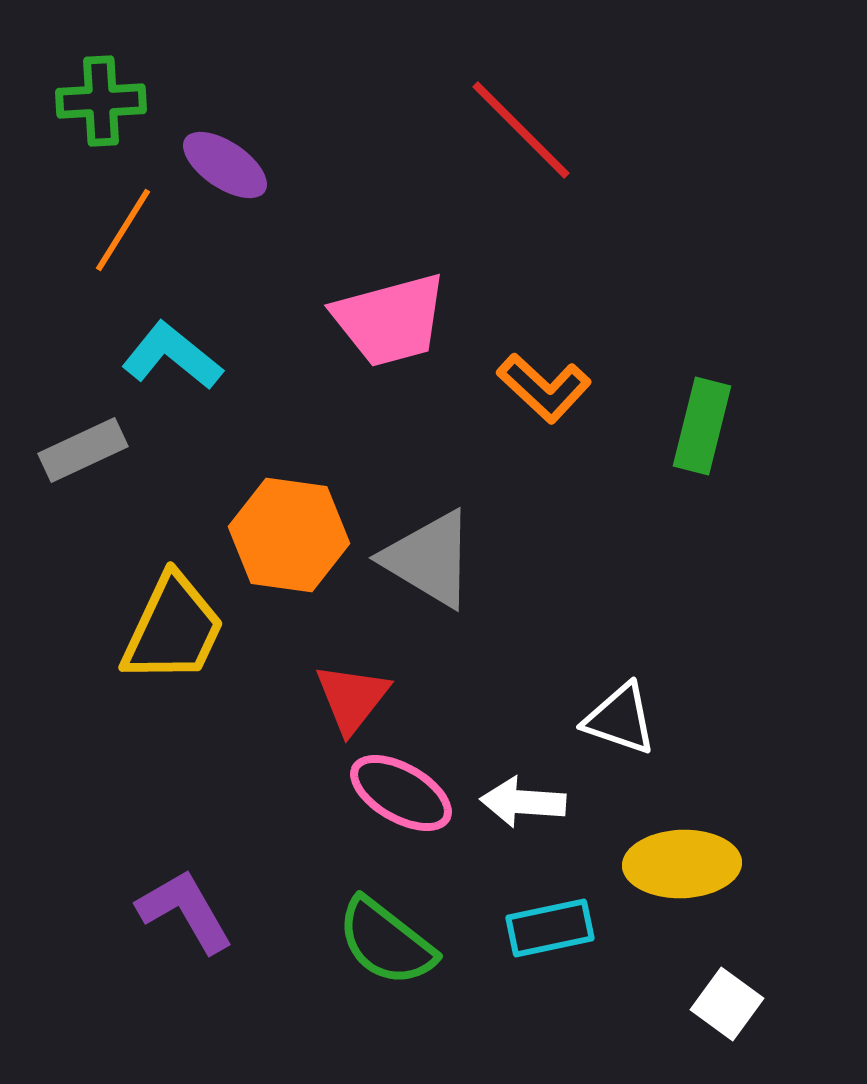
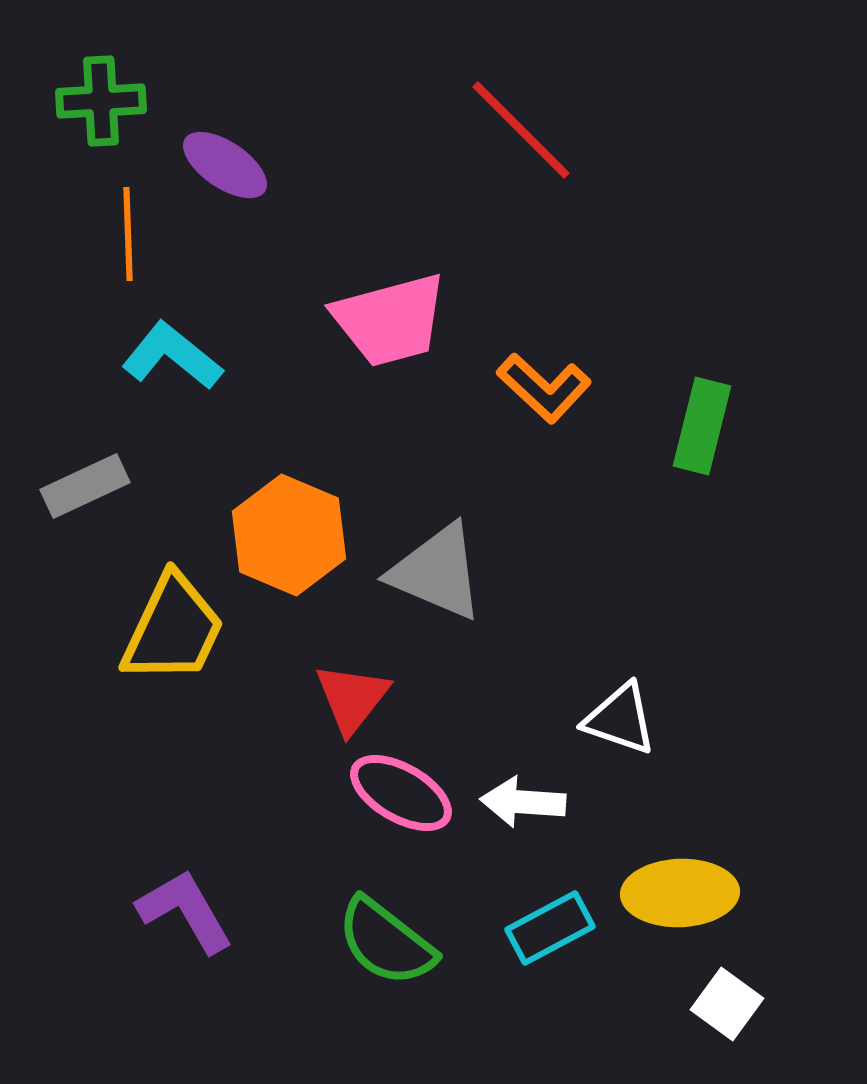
orange line: moved 5 px right, 4 px down; rotated 34 degrees counterclockwise
gray rectangle: moved 2 px right, 36 px down
orange hexagon: rotated 15 degrees clockwise
gray triangle: moved 8 px right, 13 px down; rotated 8 degrees counterclockwise
yellow ellipse: moved 2 px left, 29 px down
cyan rectangle: rotated 16 degrees counterclockwise
